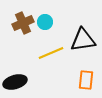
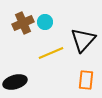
black triangle: rotated 40 degrees counterclockwise
